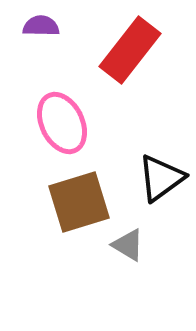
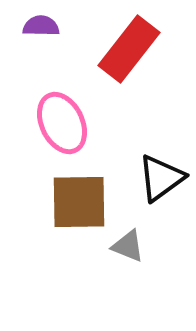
red rectangle: moved 1 px left, 1 px up
brown square: rotated 16 degrees clockwise
gray triangle: moved 1 px down; rotated 9 degrees counterclockwise
